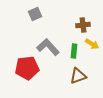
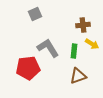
gray L-shape: moved 1 px down; rotated 10 degrees clockwise
red pentagon: moved 1 px right
